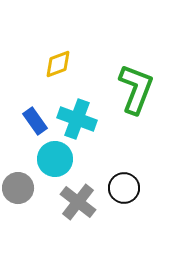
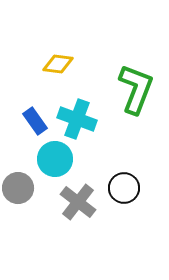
yellow diamond: rotated 28 degrees clockwise
